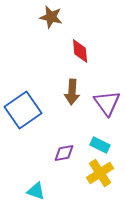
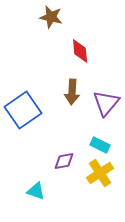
purple triangle: moved 1 px left; rotated 16 degrees clockwise
purple diamond: moved 8 px down
